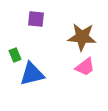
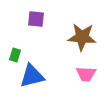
green rectangle: rotated 40 degrees clockwise
pink trapezoid: moved 1 px right, 7 px down; rotated 40 degrees clockwise
blue triangle: moved 2 px down
